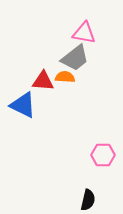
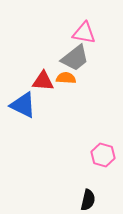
orange semicircle: moved 1 px right, 1 px down
pink hexagon: rotated 15 degrees clockwise
